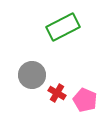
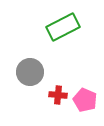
gray circle: moved 2 px left, 3 px up
red cross: moved 1 px right, 2 px down; rotated 24 degrees counterclockwise
